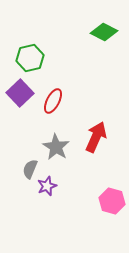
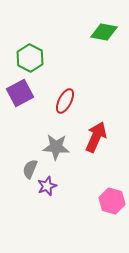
green diamond: rotated 16 degrees counterclockwise
green hexagon: rotated 20 degrees counterclockwise
purple square: rotated 16 degrees clockwise
red ellipse: moved 12 px right
gray star: rotated 28 degrees counterclockwise
